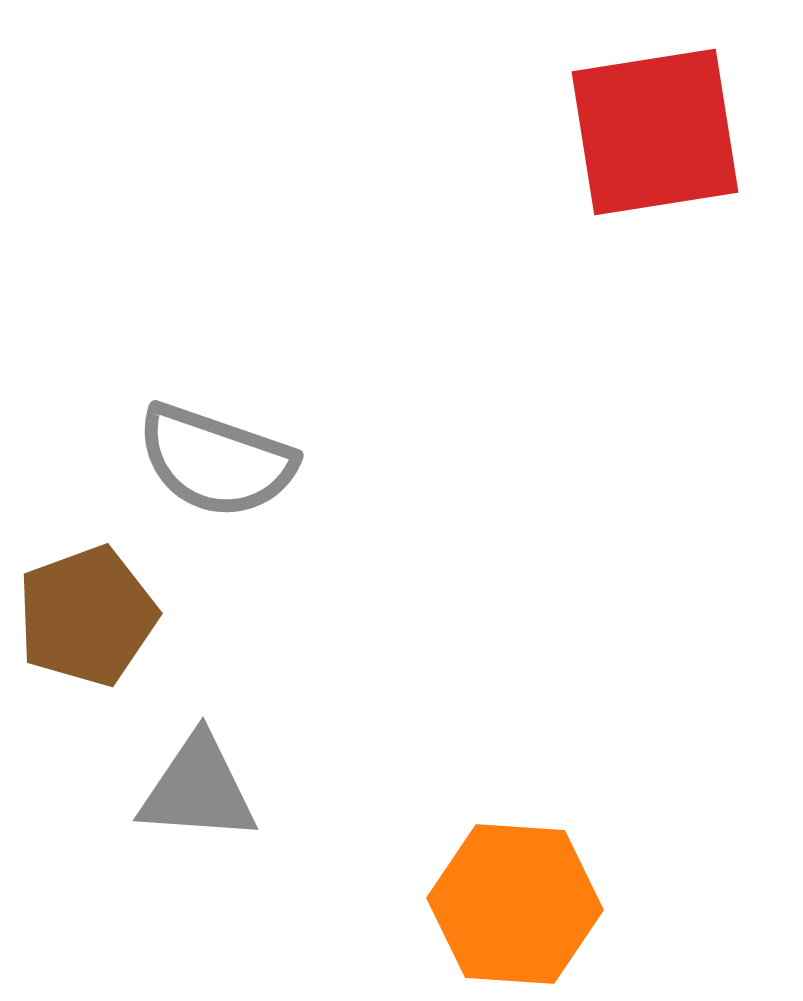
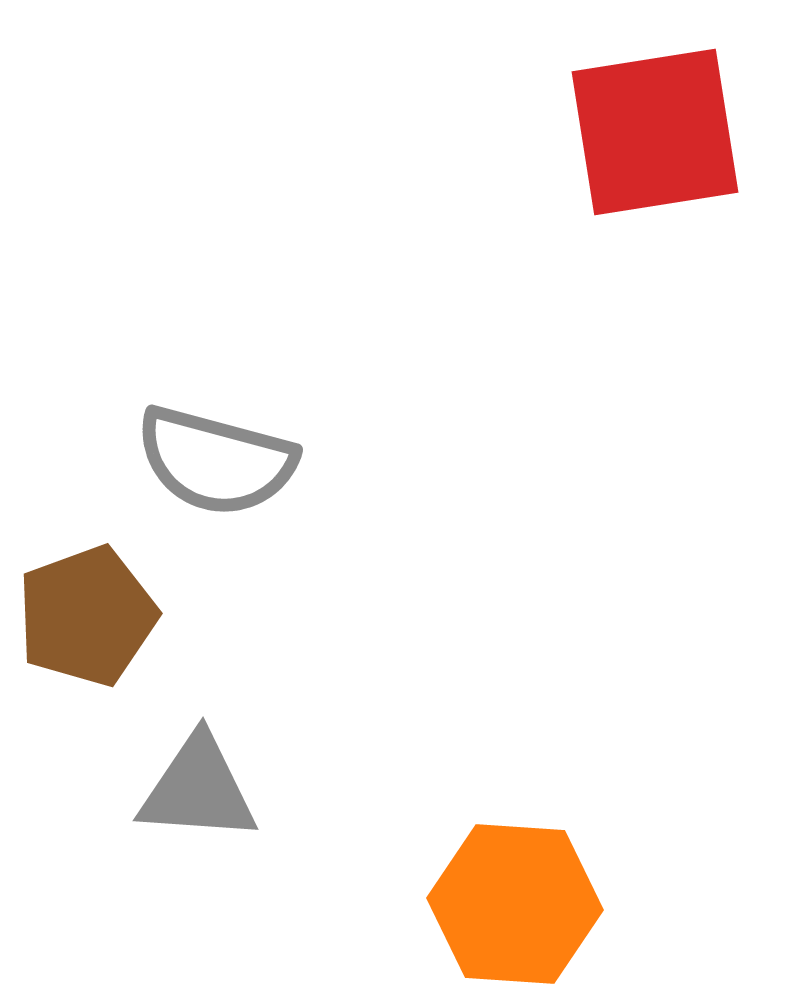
gray semicircle: rotated 4 degrees counterclockwise
